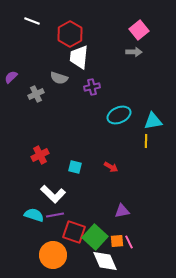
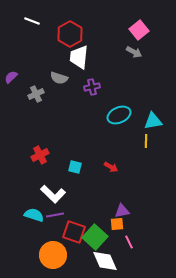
gray arrow: rotated 28 degrees clockwise
orange square: moved 17 px up
